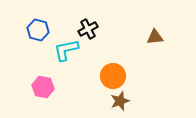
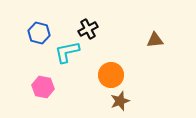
blue hexagon: moved 1 px right, 3 px down
brown triangle: moved 3 px down
cyan L-shape: moved 1 px right, 2 px down
orange circle: moved 2 px left, 1 px up
